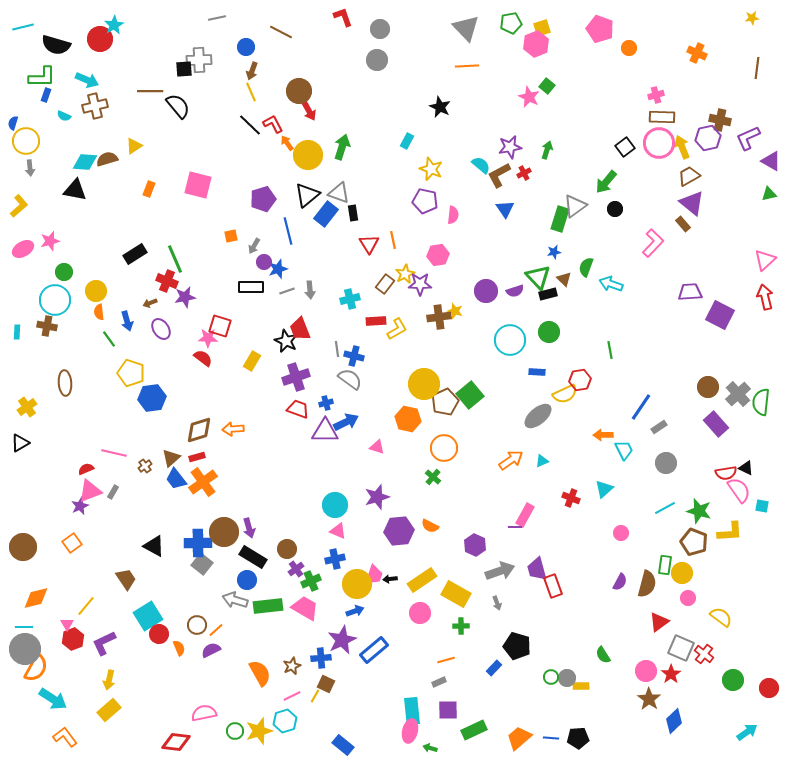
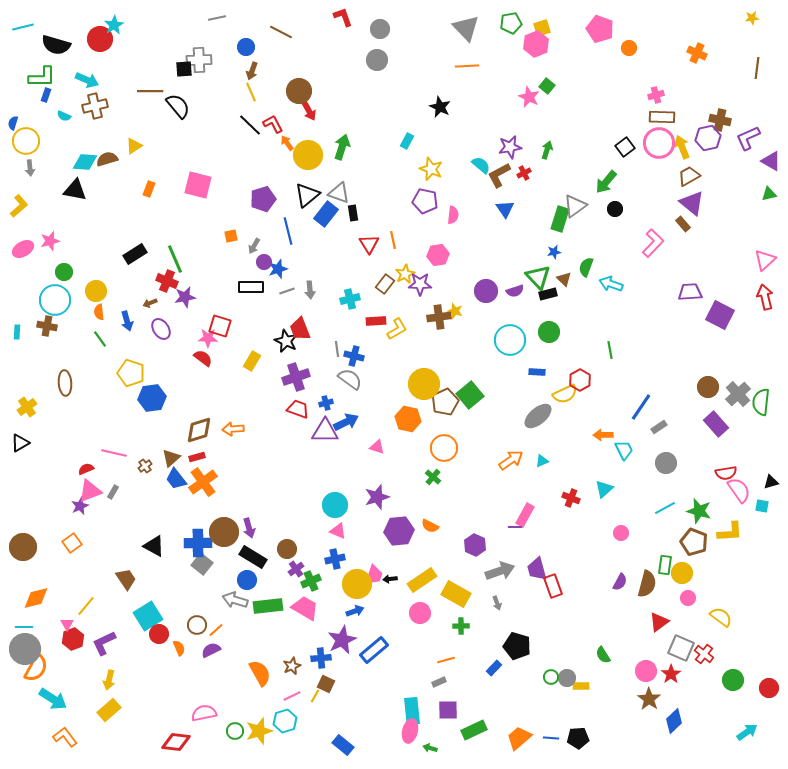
green line at (109, 339): moved 9 px left
red hexagon at (580, 380): rotated 20 degrees counterclockwise
black triangle at (746, 468): moved 25 px right, 14 px down; rotated 42 degrees counterclockwise
